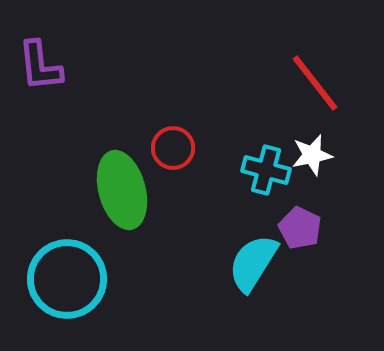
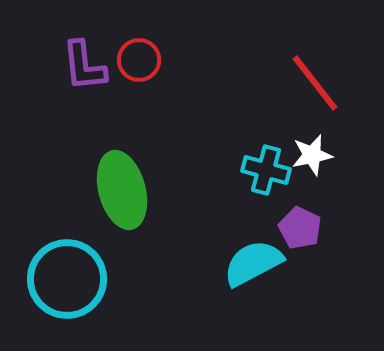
purple L-shape: moved 44 px right
red circle: moved 34 px left, 88 px up
cyan semicircle: rotated 30 degrees clockwise
